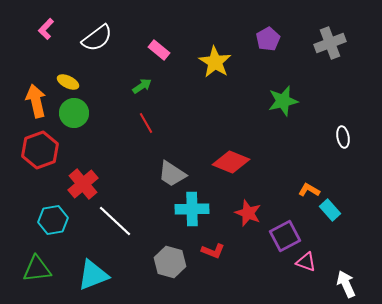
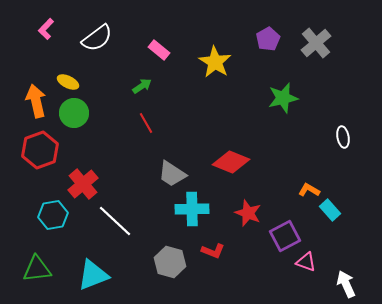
gray cross: moved 14 px left; rotated 20 degrees counterclockwise
green star: moved 3 px up
cyan hexagon: moved 5 px up
